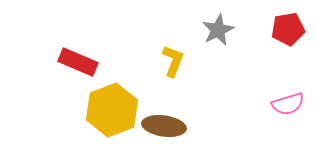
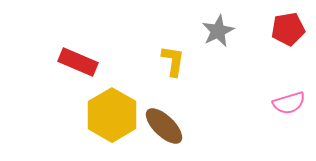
gray star: moved 1 px down
yellow L-shape: rotated 12 degrees counterclockwise
pink semicircle: moved 1 px right, 1 px up
yellow hexagon: moved 5 px down; rotated 9 degrees counterclockwise
brown ellipse: rotated 36 degrees clockwise
